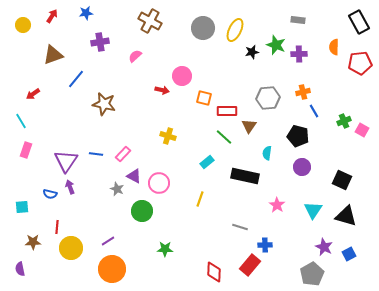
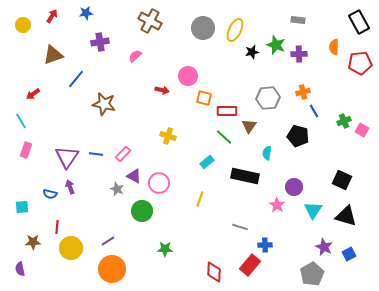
pink circle at (182, 76): moved 6 px right
purple triangle at (66, 161): moved 1 px right, 4 px up
purple circle at (302, 167): moved 8 px left, 20 px down
